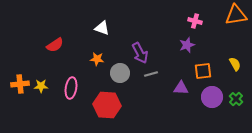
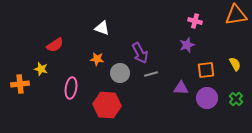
orange square: moved 3 px right, 1 px up
yellow star: moved 17 px up; rotated 16 degrees clockwise
purple circle: moved 5 px left, 1 px down
